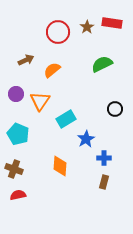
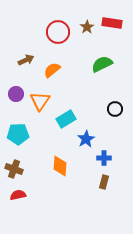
cyan pentagon: rotated 25 degrees counterclockwise
